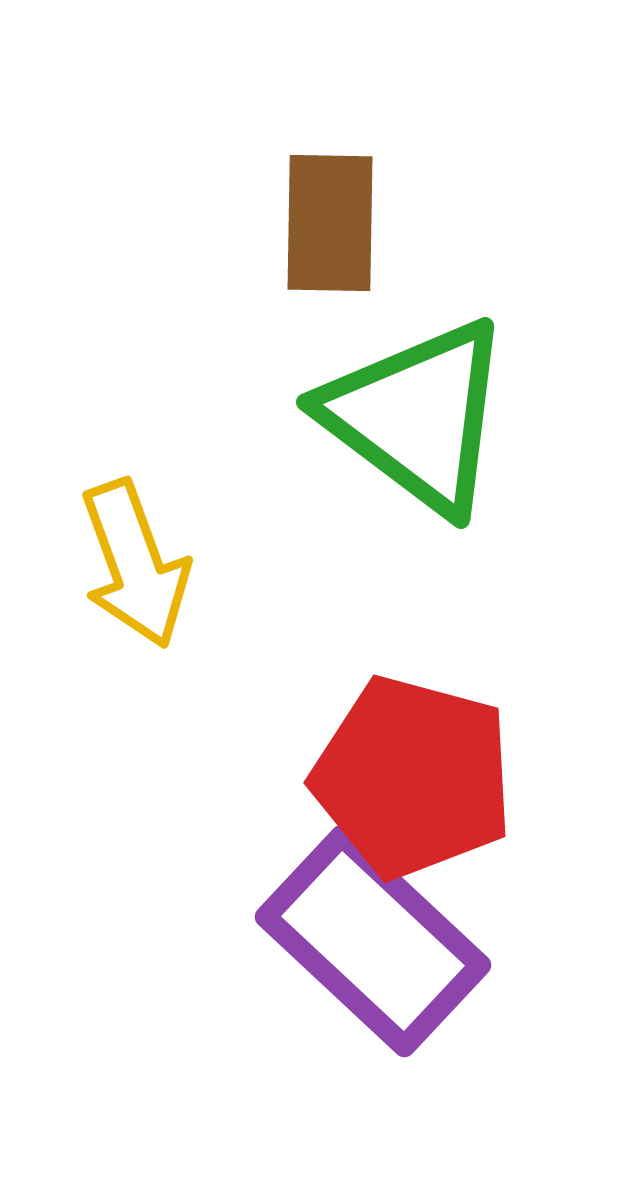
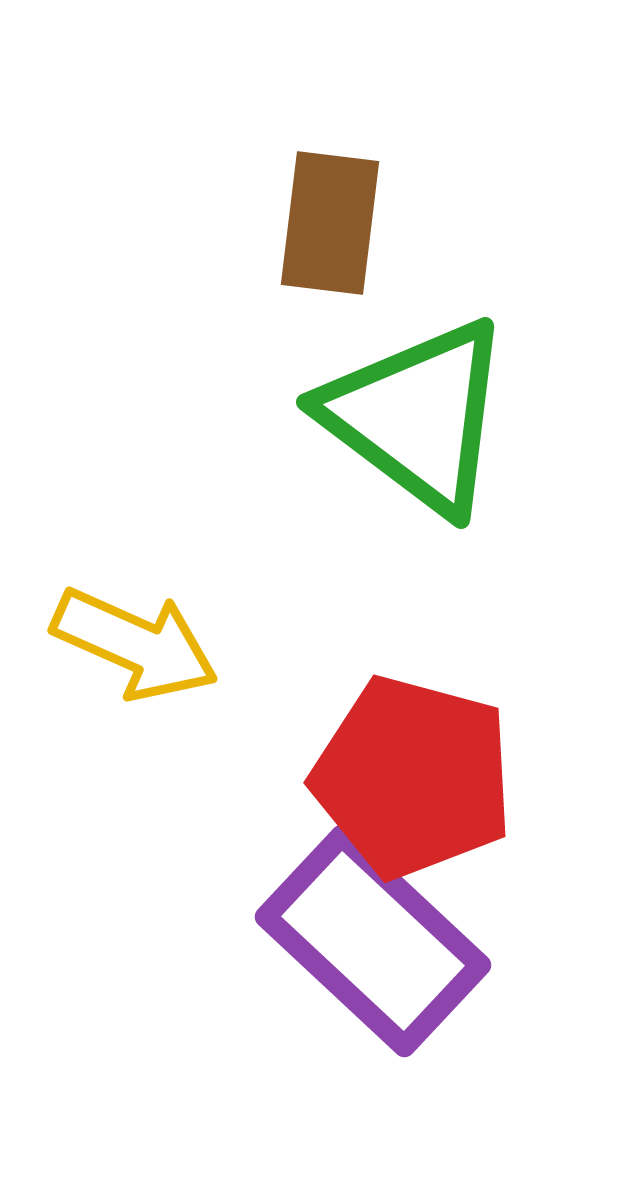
brown rectangle: rotated 6 degrees clockwise
yellow arrow: moved 80 px down; rotated 46 degrees counterclockwise
